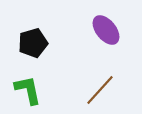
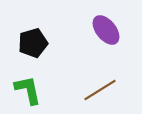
brown line: rotated 16 degrees clockwise
